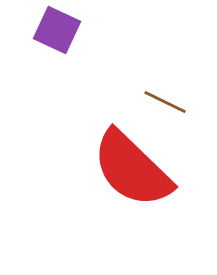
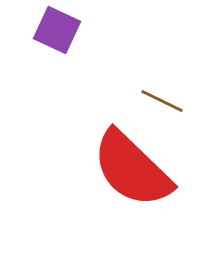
brown line: moved 3 px left, 1 px up
